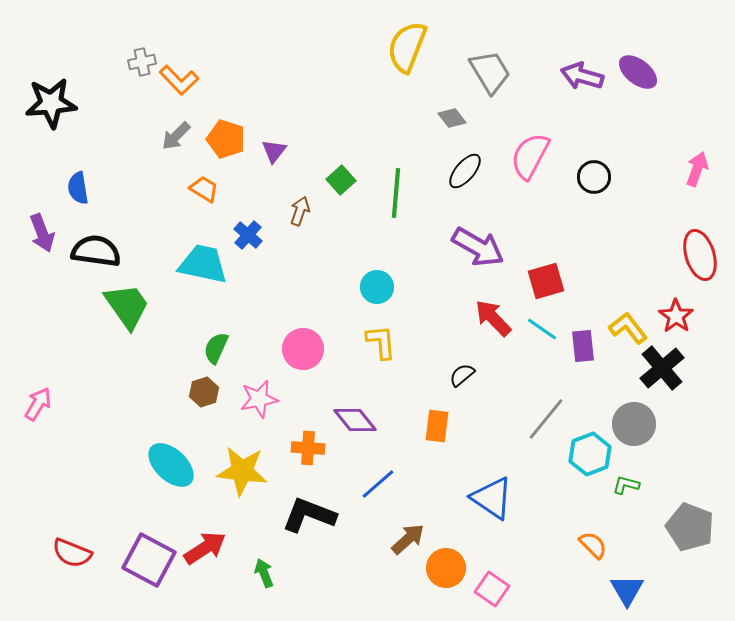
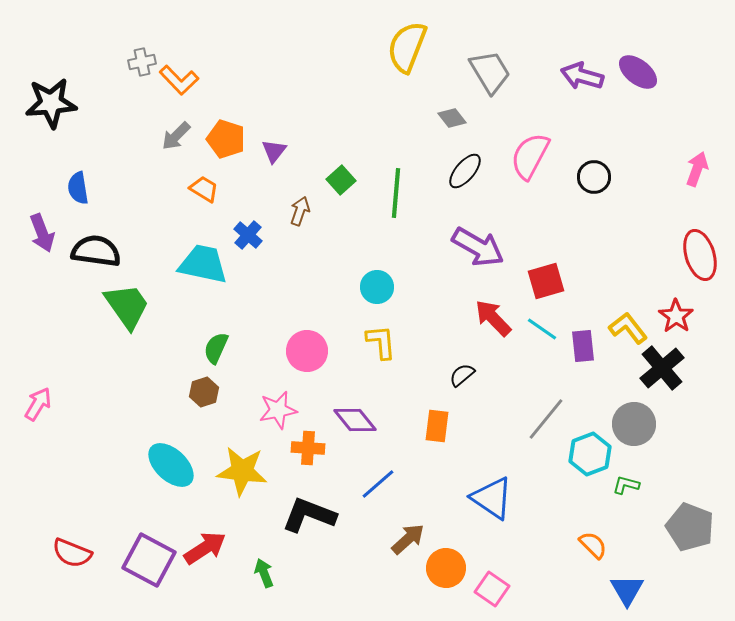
pink circle at (303, 349): moved 4 px right, 2 px down
pink star at (259, 399): moved 19 px right, 11 px down
